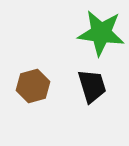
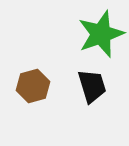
green star: moved 1 px down; rotated 27 degrees counterclockwise
